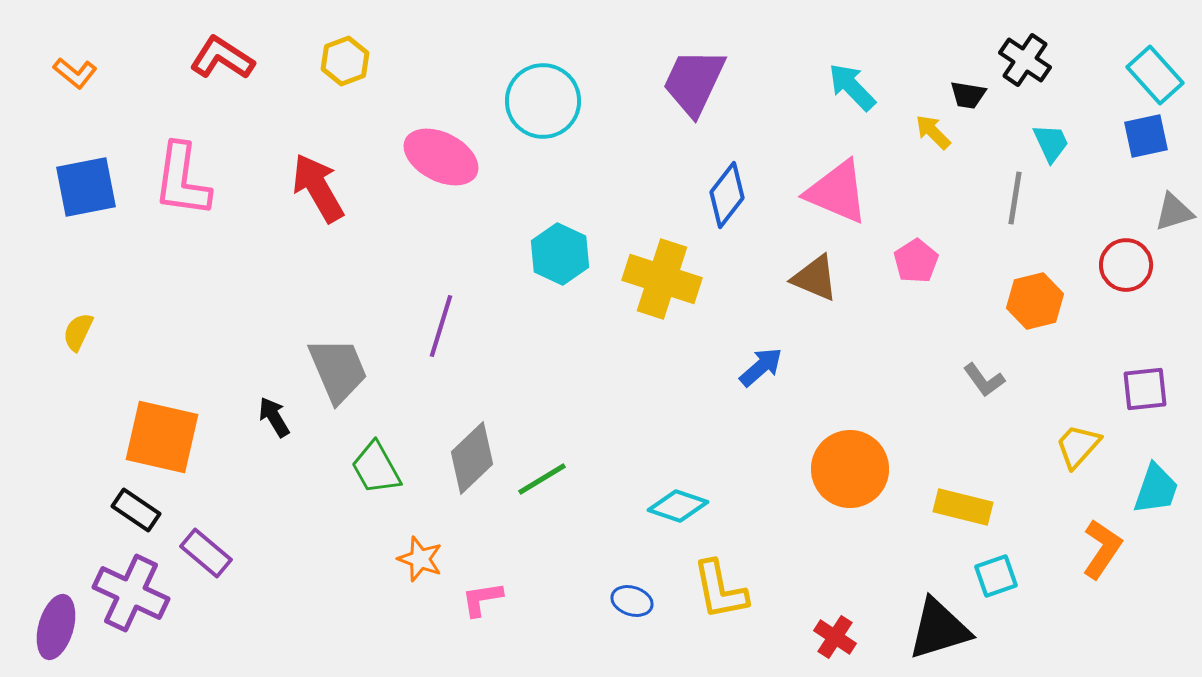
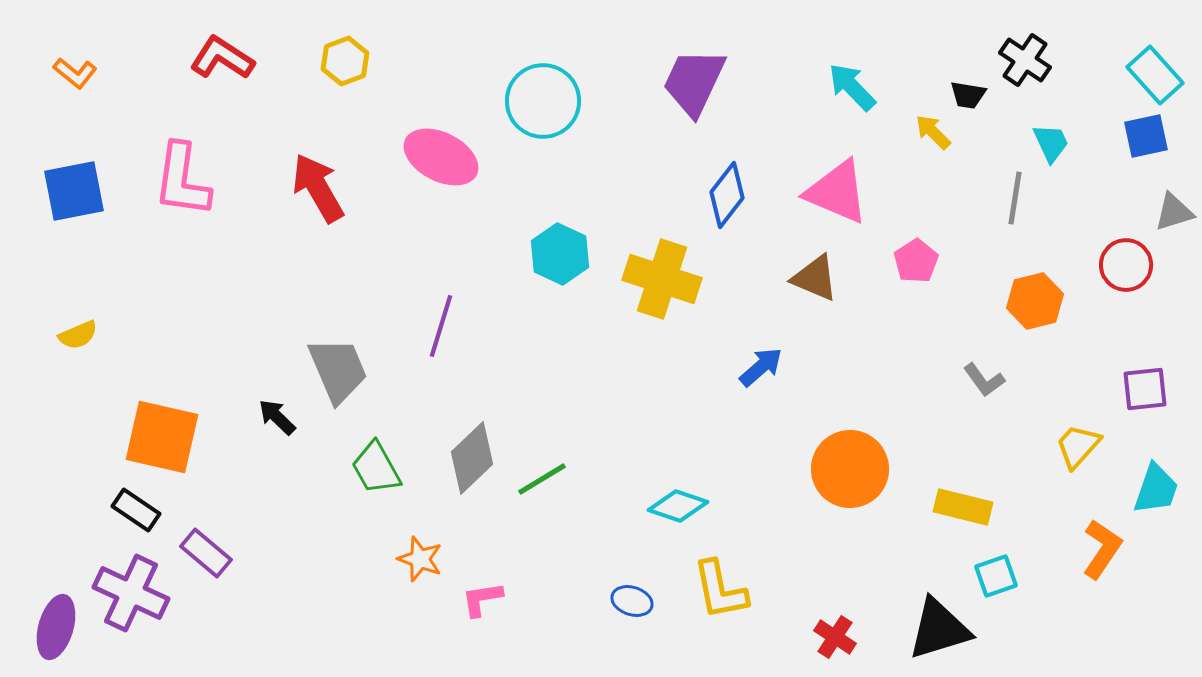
blue square at (86, 187): moved 12 px left, 4 px down
yellow semicircle at (78, 332): moved 3 px down; rotated 138 degrees counterclockwise
black arrow at (274, 417): moved 3 px right; rotated 15 degrees counterclockwise
